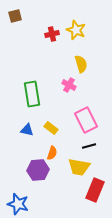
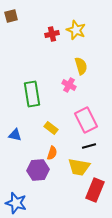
brown square: moved 4 px left
yellow semicircle: moved 2 px down
blue triangle: moved 12 px left, 5 px down
blue star: moved 2 px left, 1 px up
